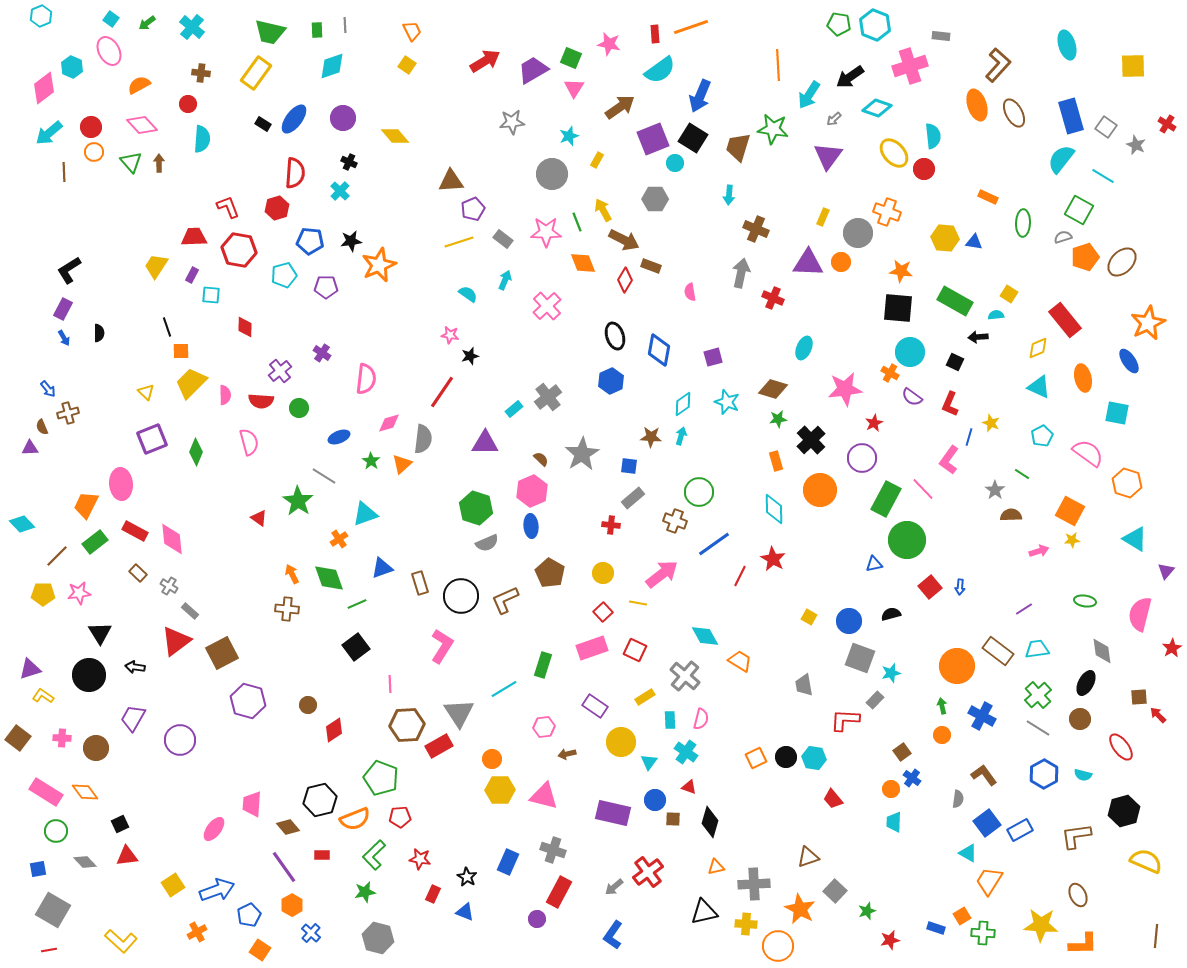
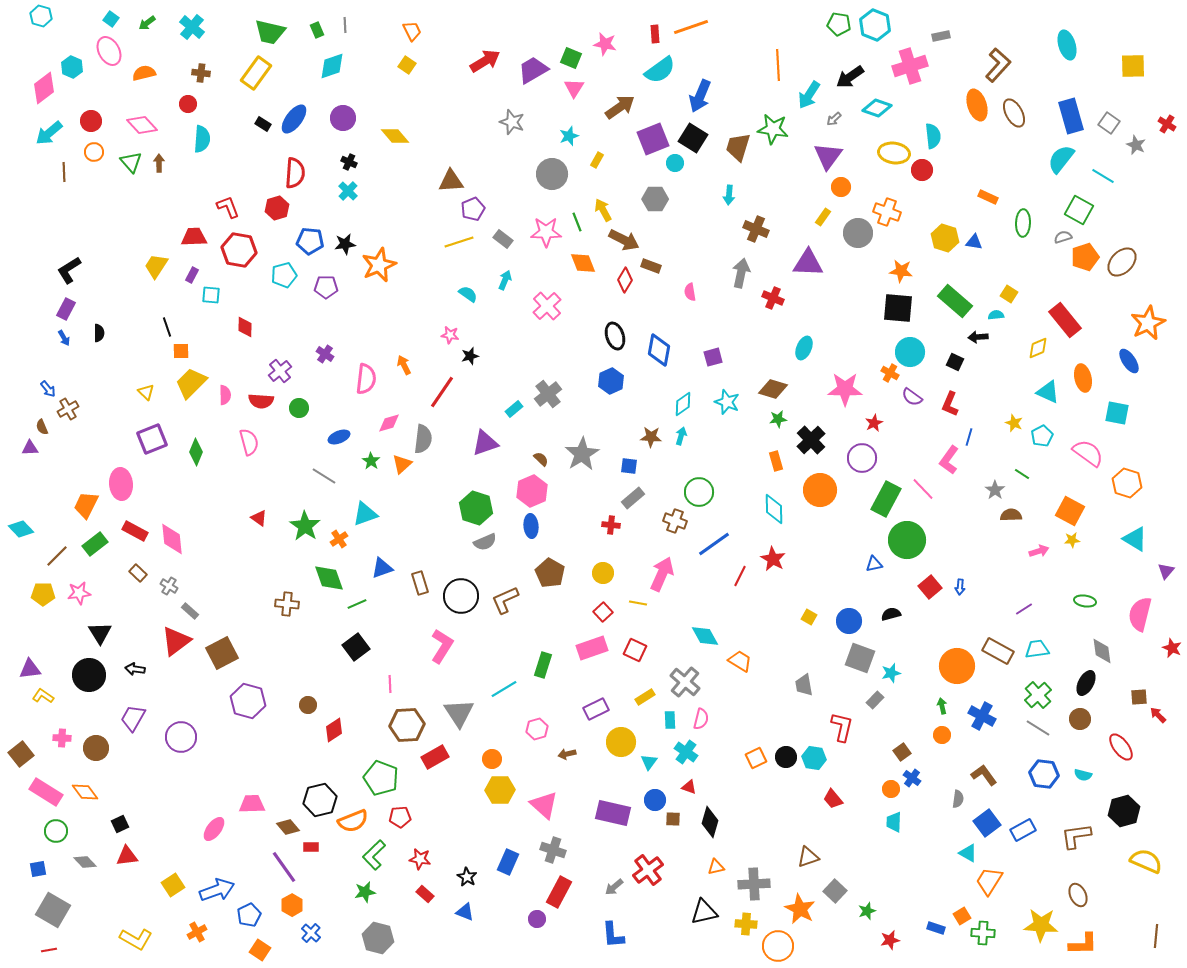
cyan hexagon at (41, 16): rotated 20 degrees counterclockwise
green rectangle at (317, 30): rotated 21 degrees counterclockwise
gray rectangle at (941, 36): rotated 18 degrees counterclockwise
pink star at (609, 44): moved 4 px left
orange semicircle at (139, 85): moved 5 px right, 12 px up; rotated 15 degrees clockwise
gray star at (512, 122): rotated 25 degrees clockwise
red circle at (91, 127): moved 6 px up
gray square at (1106, 127): moved 3 px right, 4 px up
yellow ellipse at (894, 153): rotated 40 degrees counterclockwise
red circle at (924, 169): moved 2 px left, 1 px down
cyan cross at (340, 191): moved 8 px right
yellow rectangle at (823, 217): rotated 12 degrees clockwise
yellow hexagon at (945, 238): rotated 12 degrees clockwise
black star at (351, 241): moved 6 px left, 3 px down
orange circle at (841, 262): moved 75 px up
green rectangle at (955, 301): rotated 12 degrees clockwise
purple rectangle at (63, 309): moved 3 px right
purple cross at (322, 353): moved 3 px right, 1 px down
cyan triangle at (1039, 387): moved 9 px right, 5 px down
pink star at (845, 389): rotated 8 degrees clockwise
gray cross at (548, 397): moved 3 px up
brown cross at (68, 413): moved 4 px up; rotated 15 degrees counterclockwise
yellow star at (991, 423): moved 23 px right
purple triangle at (485, 443): rotated 20 degrees counterclockwise
green star at (298, 501): moved 7 px right, 25 px down
cyan diamond at (22, 524): moved 1 px left, 5 px down
green rectangle at (95, 542): moved 2 px down
gray semicircle at (487, 543): moved 2 px left, 1 px up
orange arrow at (292, 574): moved 112 px right, 209 px up
pink arrow at (662, 574): rotated 28 degrees counterclockwise
brown cross at (287, 609): moved 5 px up
red star at (1172, 648): rotated 18 degrees counterclockwise
brown rectangle at (998, 651): rotated 8 degrees counterclockwise
black arrow at (135, 667): moved 2 px down
purple triangle at (30, 669): rotated 10 degrees clockwise
gray cross at (685, 676): moved 6 px down
purple rectangle at (595, 706): moved 1 px right, 3 px down; rotated 60 degrees counterclockwise
red L-shape at (845, 720): moved 3 px left, 7 px down; rotated 100 degrees clockwise
pink hexagon at (544, 727): moved 7 px left, 2 px down; rotated 10 degrees counterclockwise
brown square at (18, 738): moved 3 px right, 16 px down; rotated 15 degrees clockwise
purple circle at (180, 740): moved 1 px right, 3 px up
red rectangle at (439, 746): moved 4 px left, 11 px down
blue hexagon at (1044, 774): rotated 24 degrees counterclockwise
pink triangle at (544, 796): moved 9 px down; rotated 28 degrees clockwise
pink trapezoid at (252, 804): rotated 84 degrees clockwise
orange semicircle at (355, 819): moved 2 px left, 2 px down
blue rectangle at (1020, 830): moved 3 px right
red rectangle at (322, 855): moved 11 px left, 8 px up
red cross at (648, 872): moved 2 px up
red rectangle at (433, 894): moved 8 px left; rotated 72 degrees counterclockwise
blue L-shape at (613, 935): rotated 40 degrees counterclockwise
yellow L-shape at (121, 941): moved 15 px right, 2 px up; rotated 12 degrees counterclockwise
